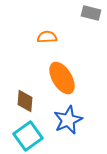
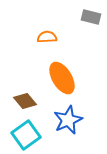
gray rectangle: moved 4 px down
brown diamond: rotated 45 degrees counterclockwise
cyan square: moved 2 px left, 1 px up
